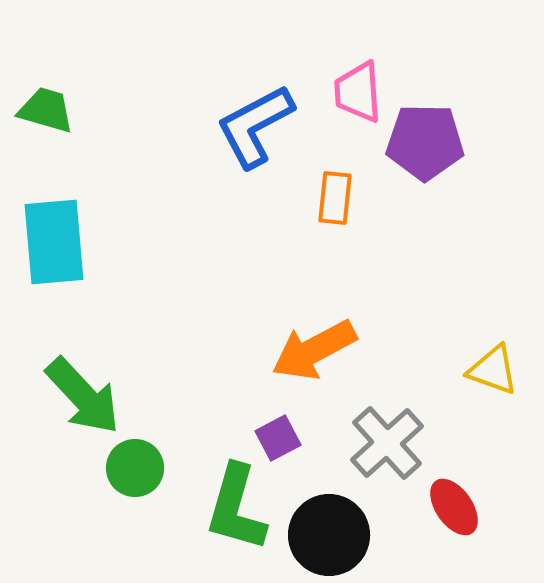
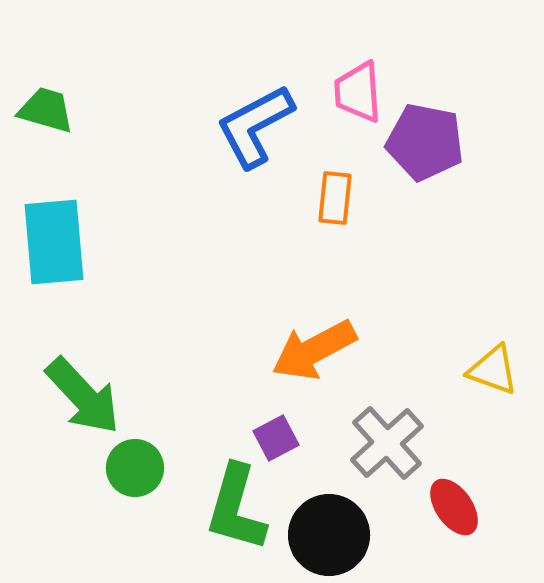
purple pentagon: rotated 10 degrees clockwise
purple square: moved 2 px left
